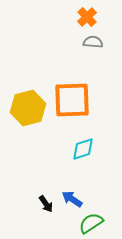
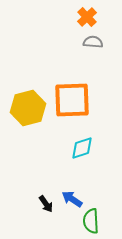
cyan diamond: moved 1 px left, 1 px up
green semicircle: moved 2 px up; rotated 60 degrees counterclockwise
